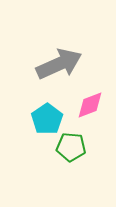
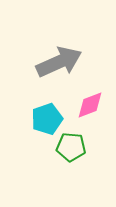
gray arrow: moved 2 px up
cyan pentagon: rotated 16 degrees clockwise
